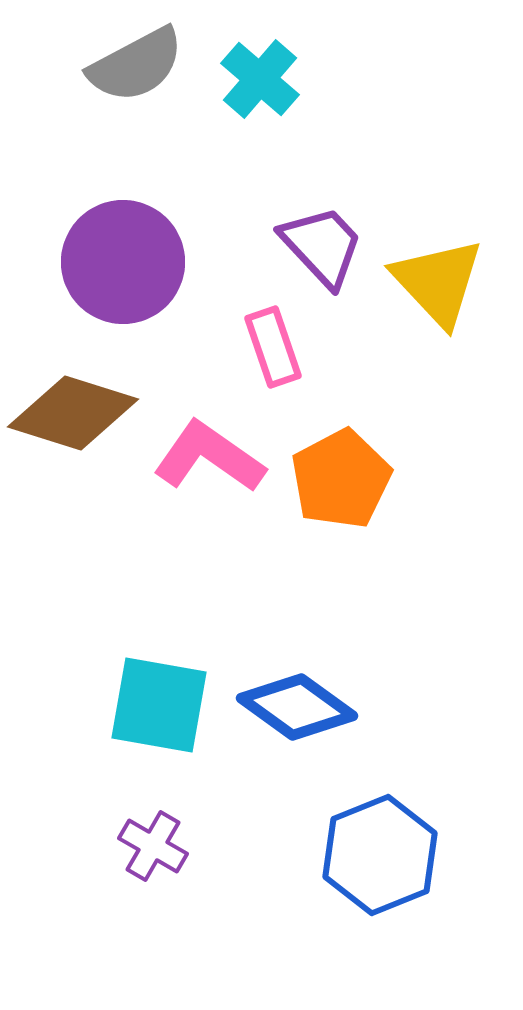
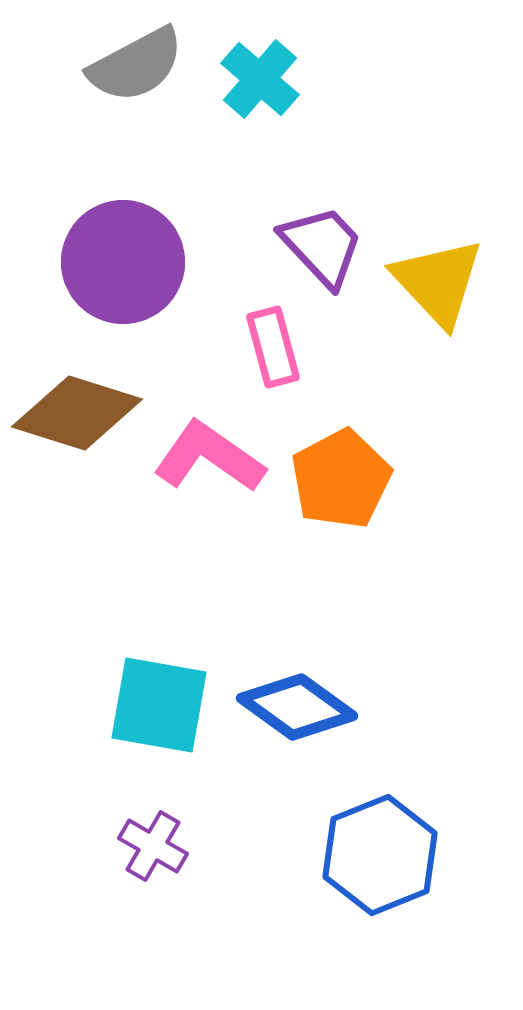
pink rectangle: rotated 4 degrees clockwise
brown diamond: moved 4 px right
